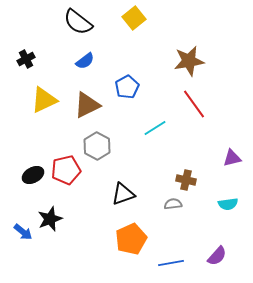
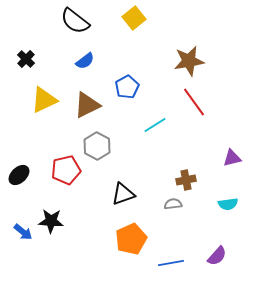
black semicircle: moved 3 px left, 1 px up
black cross: rotated 18 degrees counterclockwise
red line: moved 2 px up
cyan line: moved 3 px up
black ellipse: moved 14 px left; rotated 15 degrees counterclockwise
brown cross: rotated 24 degrees counterclockwise
black star: moved 1 px right, 2 px down; rotated 25 degrees clockwise
